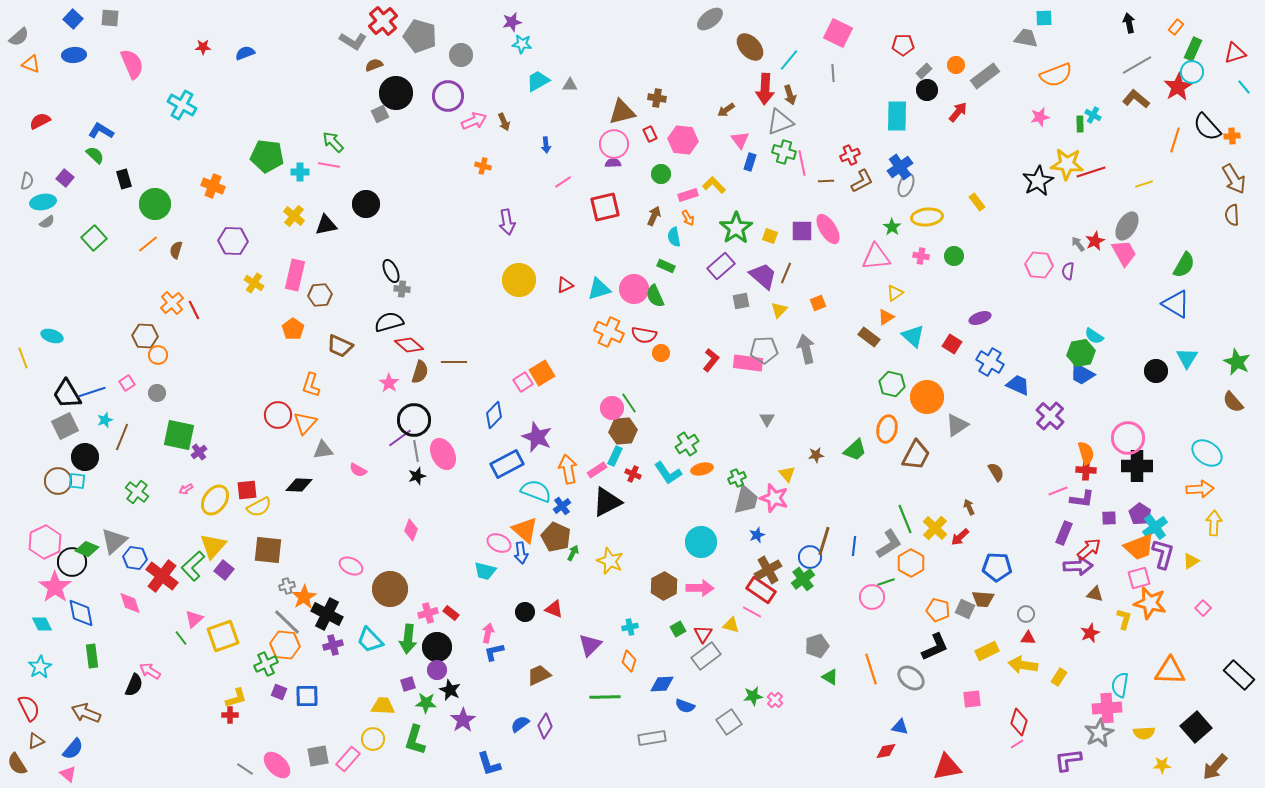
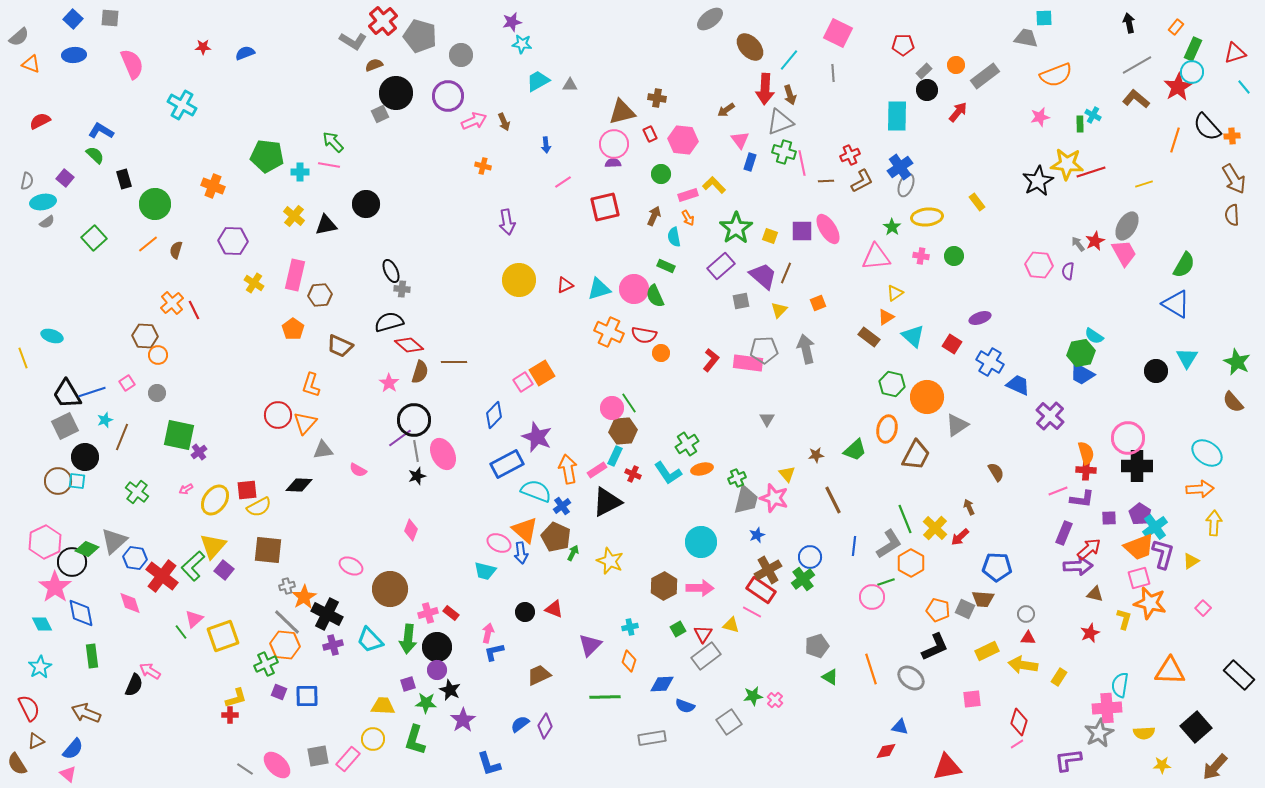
brown line at (824, 541): moved 9 px right, 41 px up; rotated 44 degrees counterclockwise
green line at (181, 638): moved 6 px up
